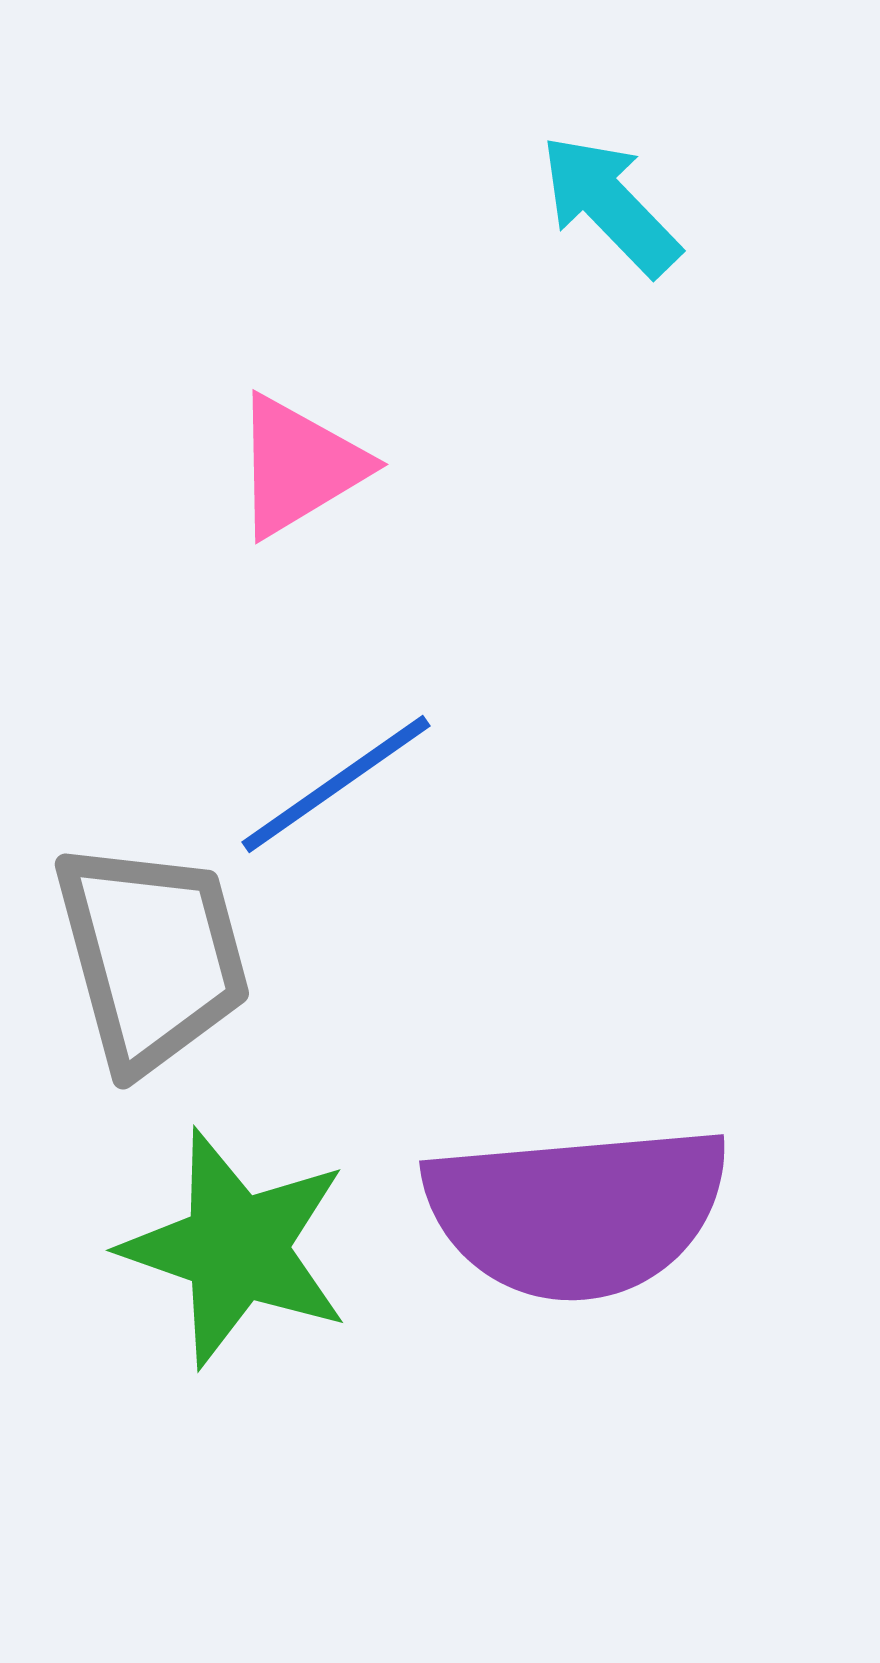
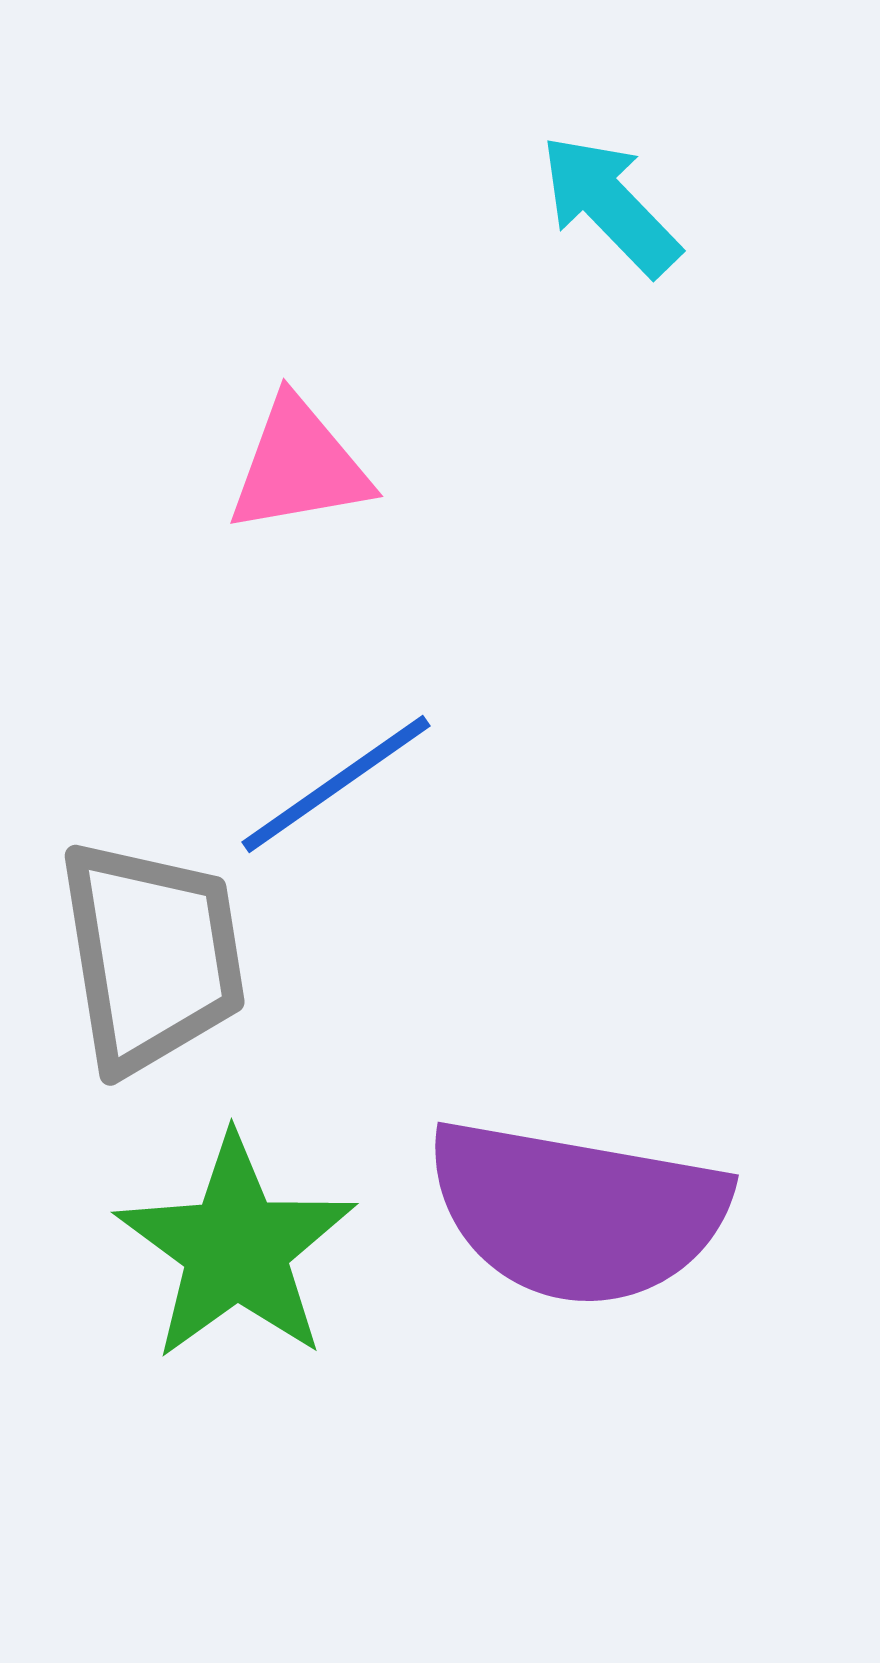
pink triangle: rotated 21 degrees clockwise
gray trapezoid: rotated 6 degrees clockwise
purple semicircle: rotated 15 degrees clockwise
green star: rotated 17 degrees clockwise
